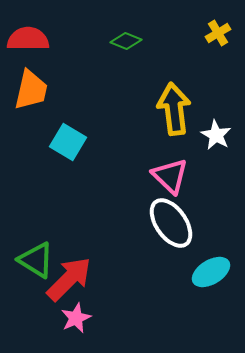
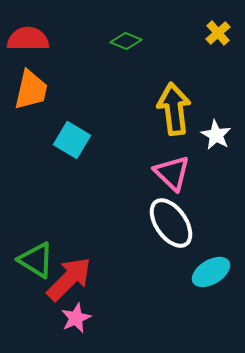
yellow cross: rotated 10 degrees counterclockwise
cyan square: moved 4 px right, 2 px up
pink triangle: moved 2 px right, 3 px up
